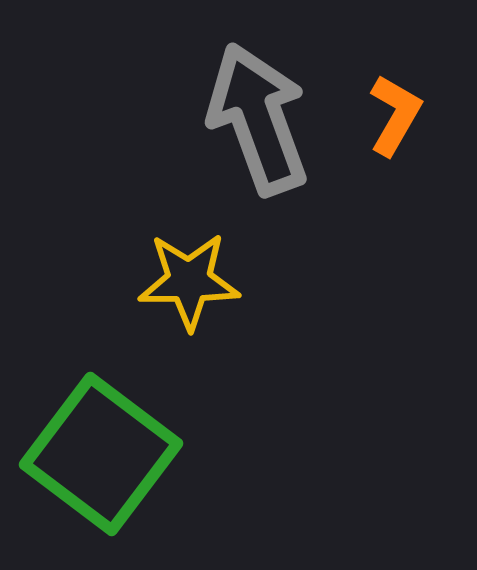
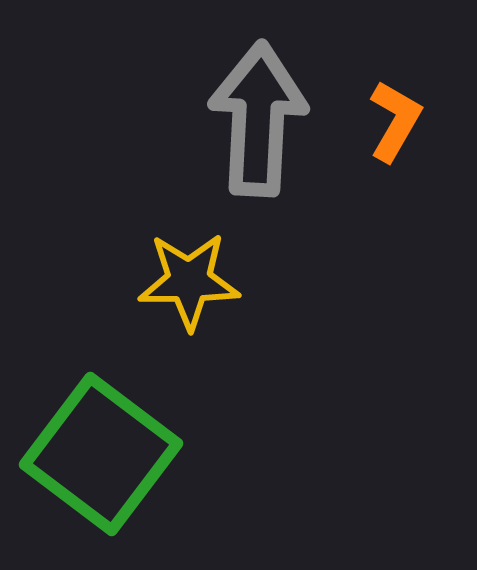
orange L-shape: moved 6 px down
gray arrow: rotated 23 degrees clockwise
